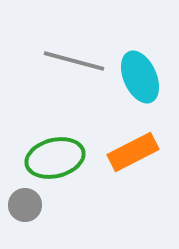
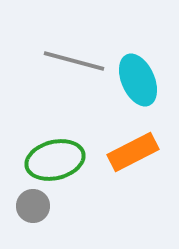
cyan ellipse: moved 2 px left, 3 px down
green ellipse: moved 2 px down
gray circle: moved 8 px right, 1 px down
